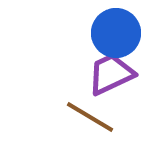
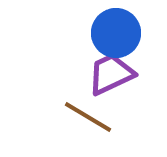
brown line: moved 2 px left
